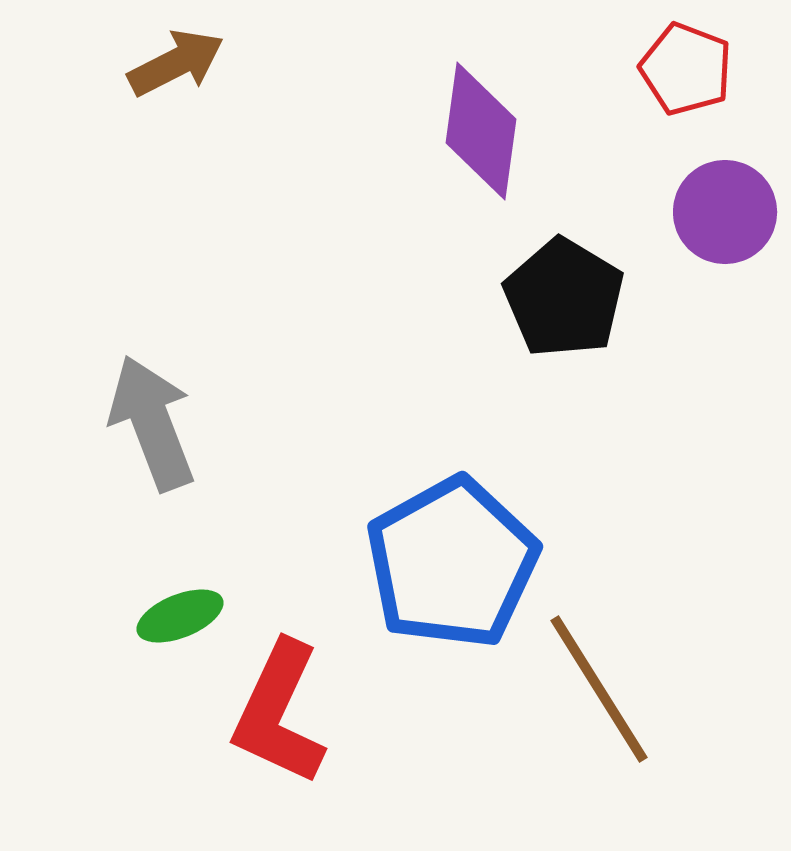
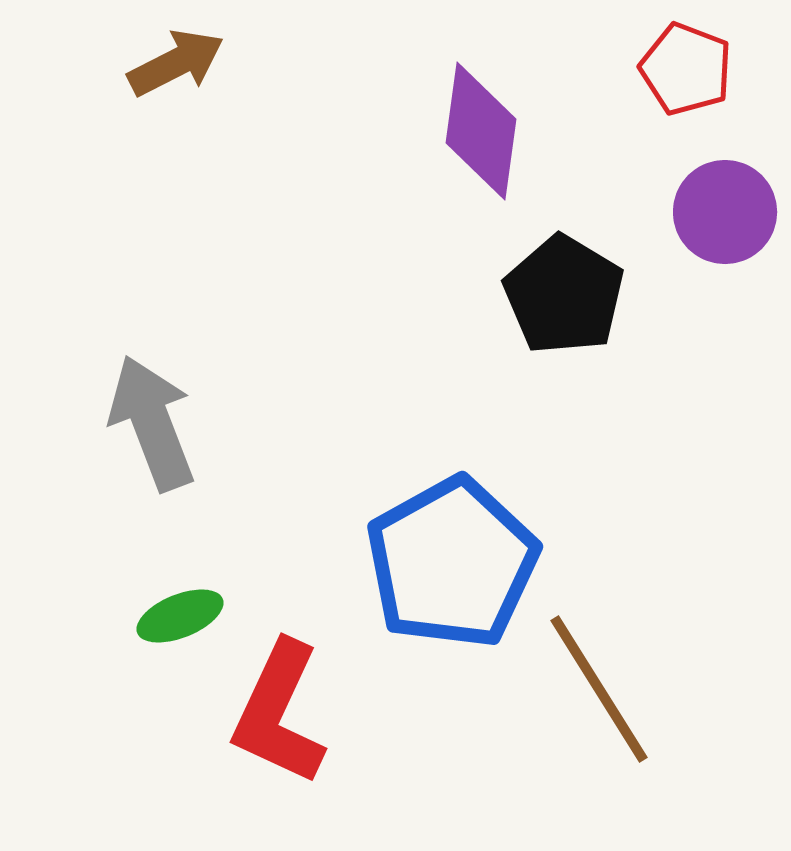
black pentagon: moved 3 px up
